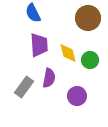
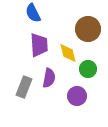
brown circle: moved 11 px down
green circle: moved 2 px left, 9 px down
gray rectangle: rotated 15 degrees counterclockwise
